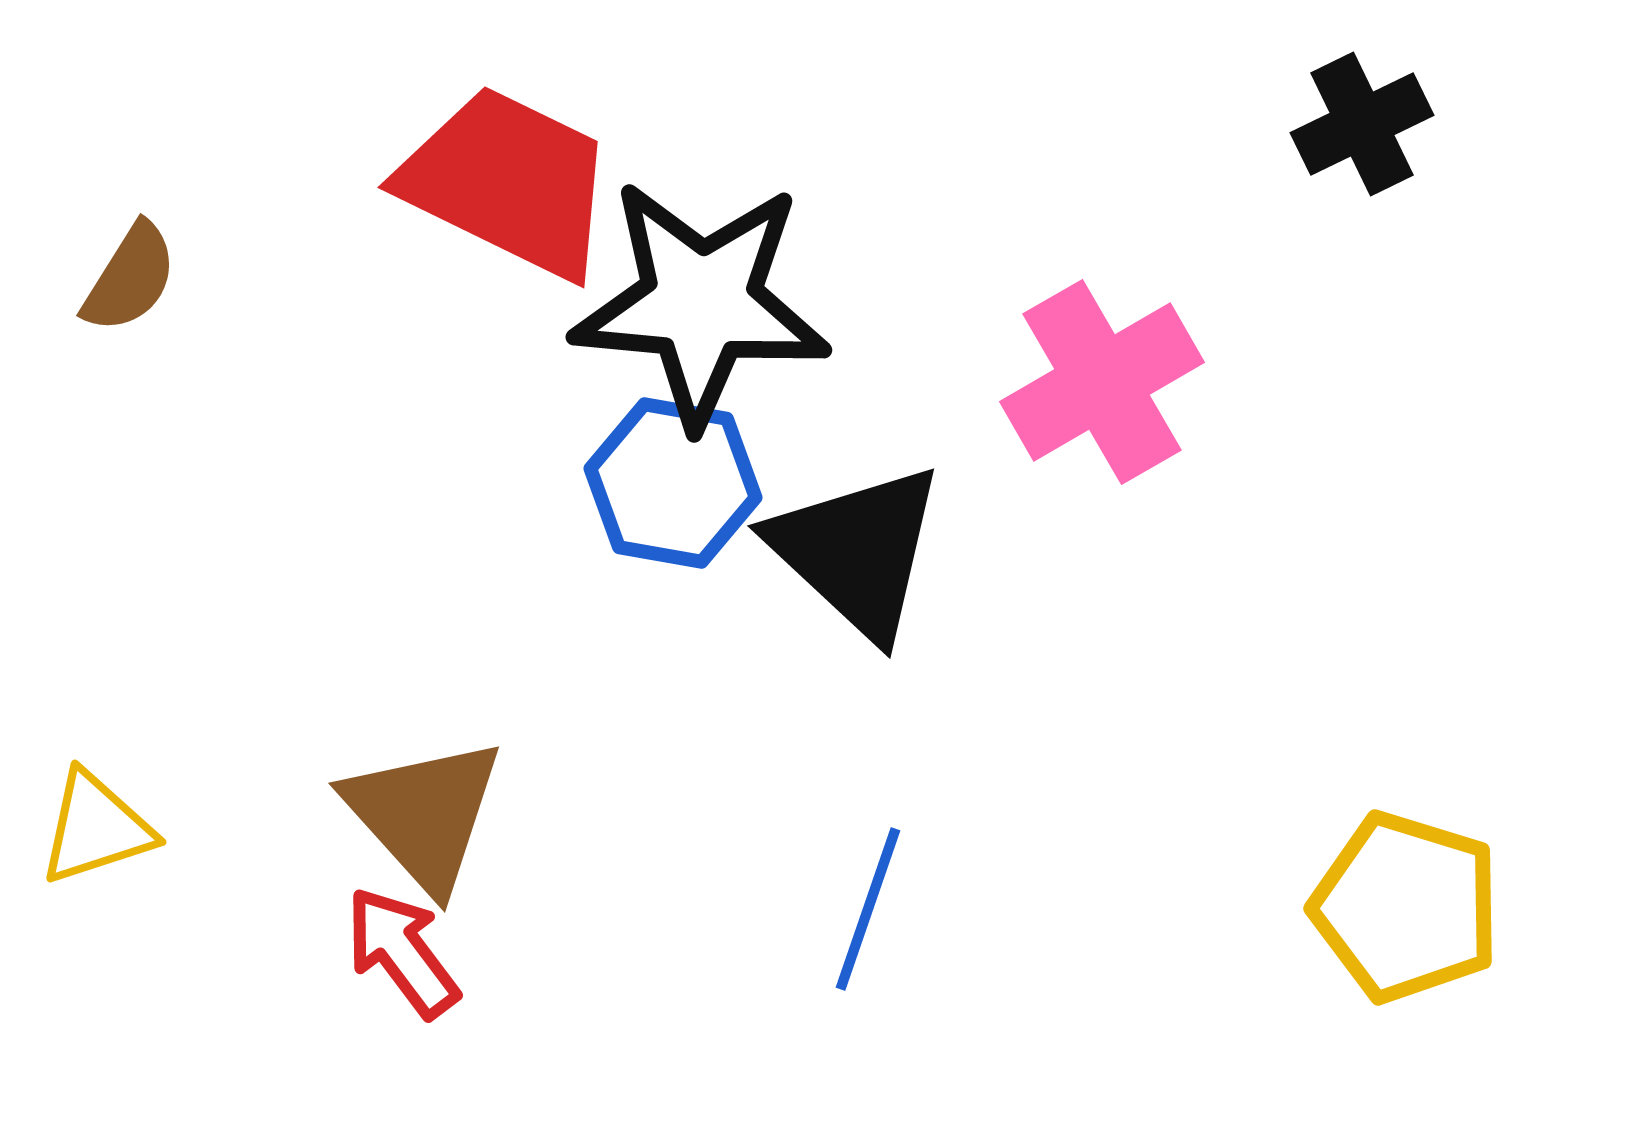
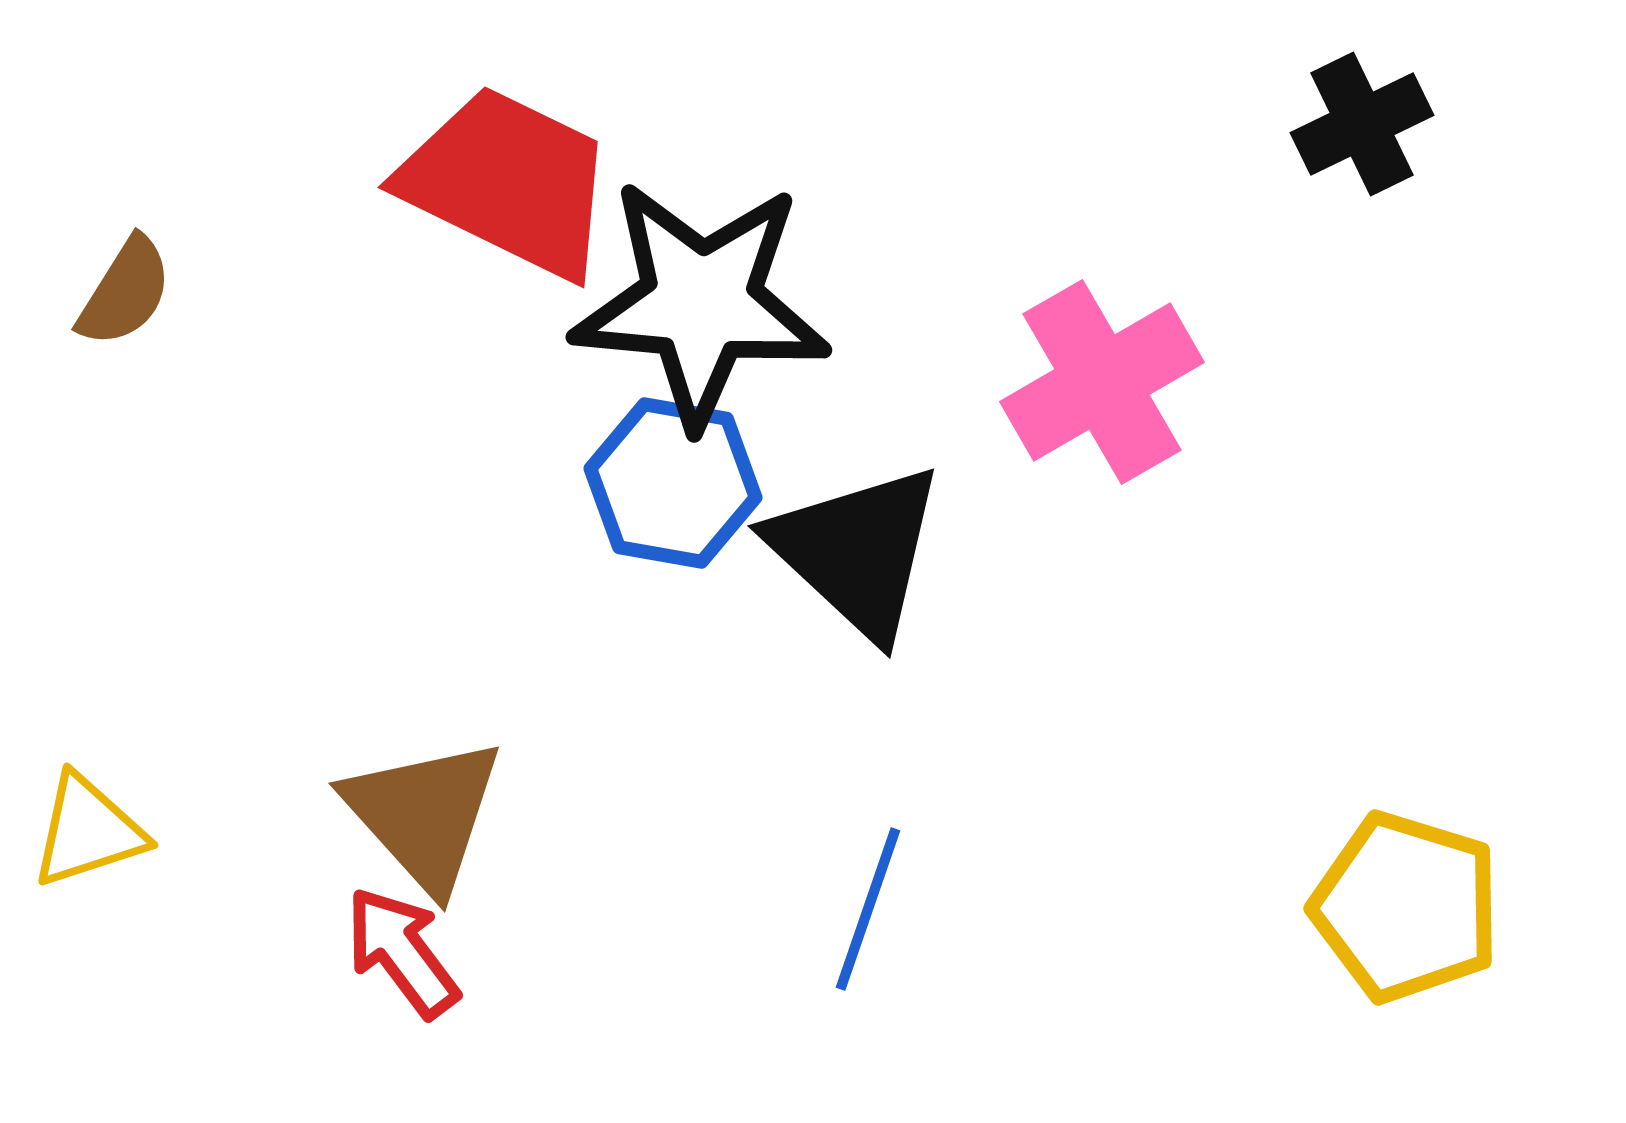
brown semicircle: moved 5 px left, 14 px down
yellow triangle: moved 8 px left, 3 px down
